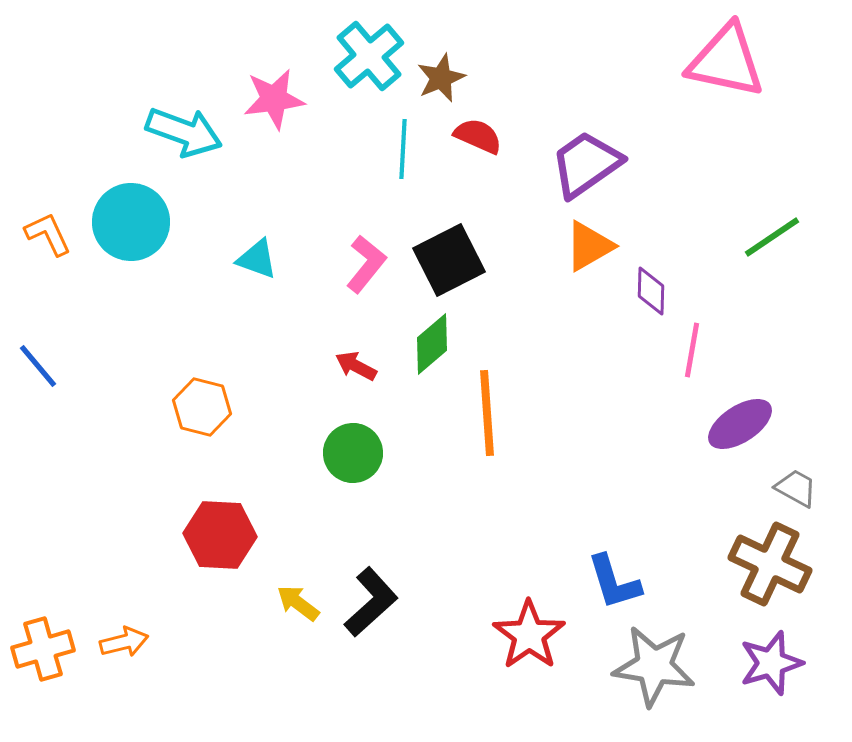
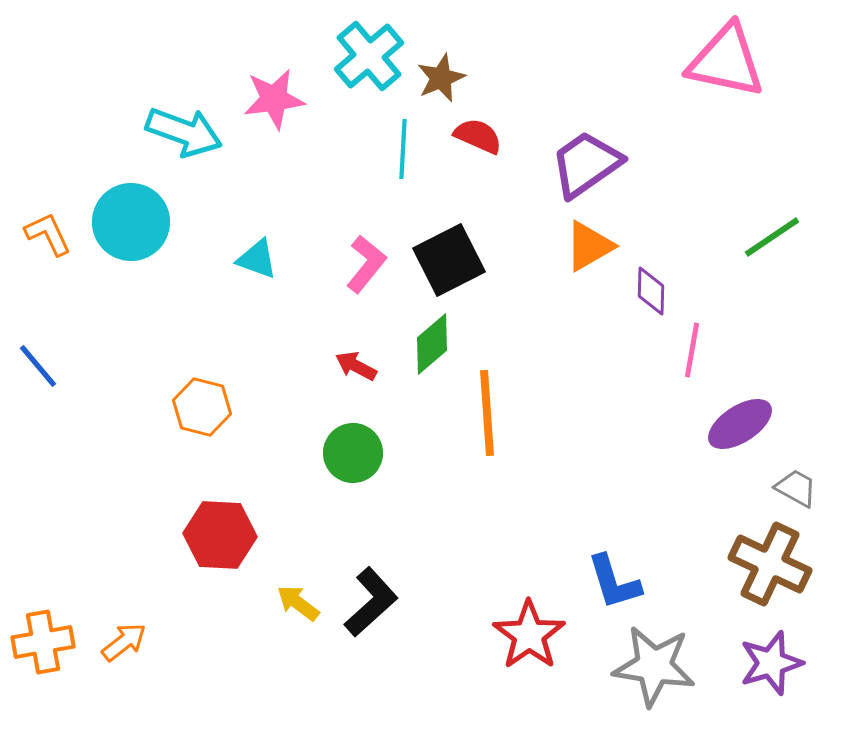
orange arrow: rotated 24 degrees counterclockwise
orange cross: moved 7 px up; rotated 6 degrees clockwise
